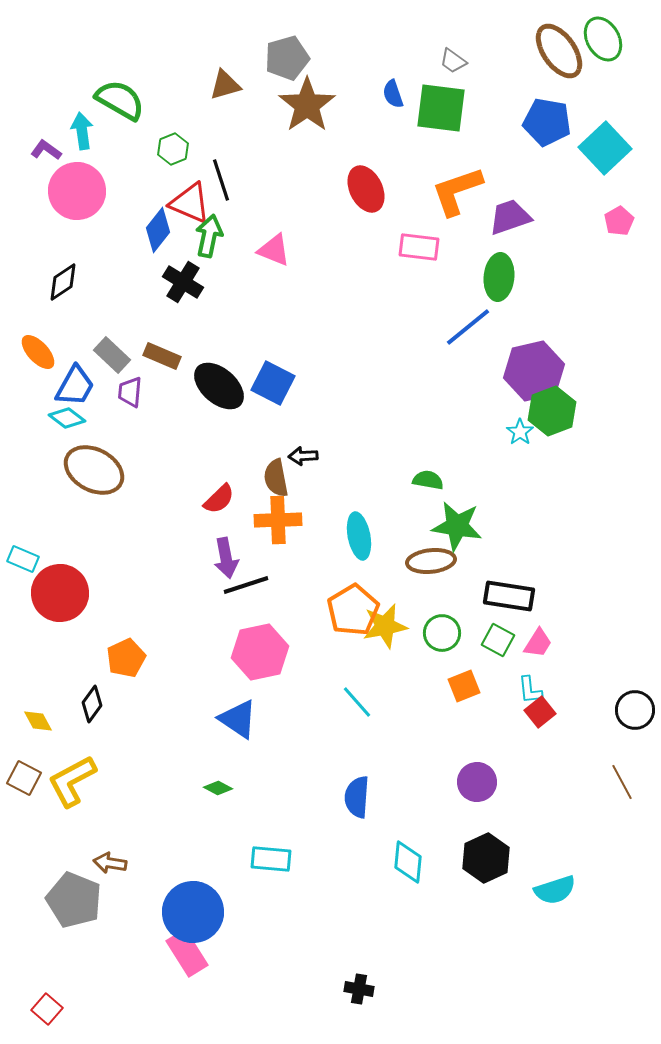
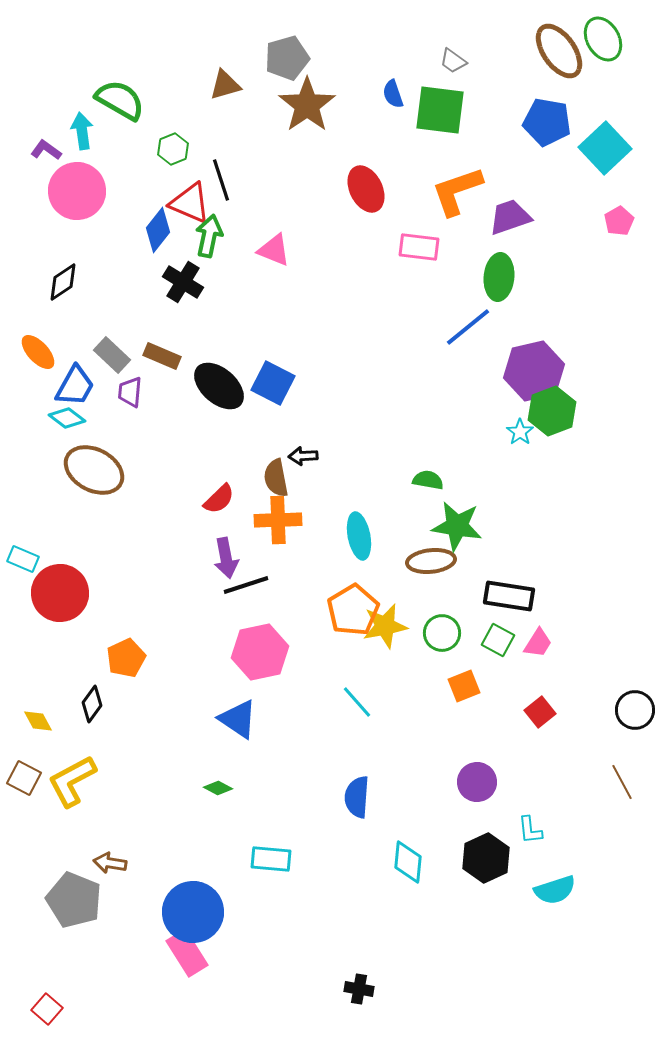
green square at (441, 108): moved 1 px left, 2 px down
cyan L-shape at (530, 690): moved 140 px down
